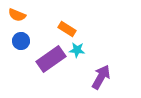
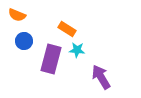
blue circle: moved 3 px right
purple rectangle: rotated 40 degrees counterclockwise
purple arrow: rotated 60 degrees counterclockwise
